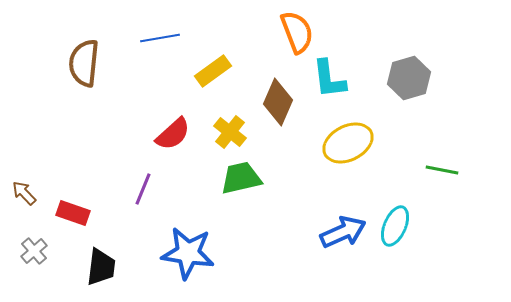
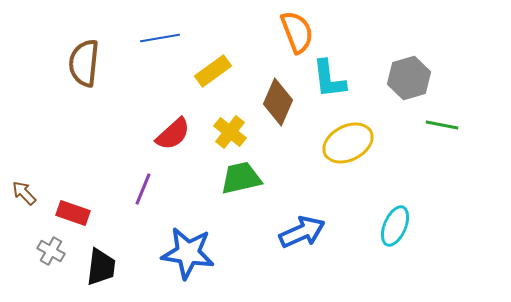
green line: moved 45 px up
blue arrow: moved 41 px left
gray cross: moved 17 px right; rotated 20 degrees counterclockwise
